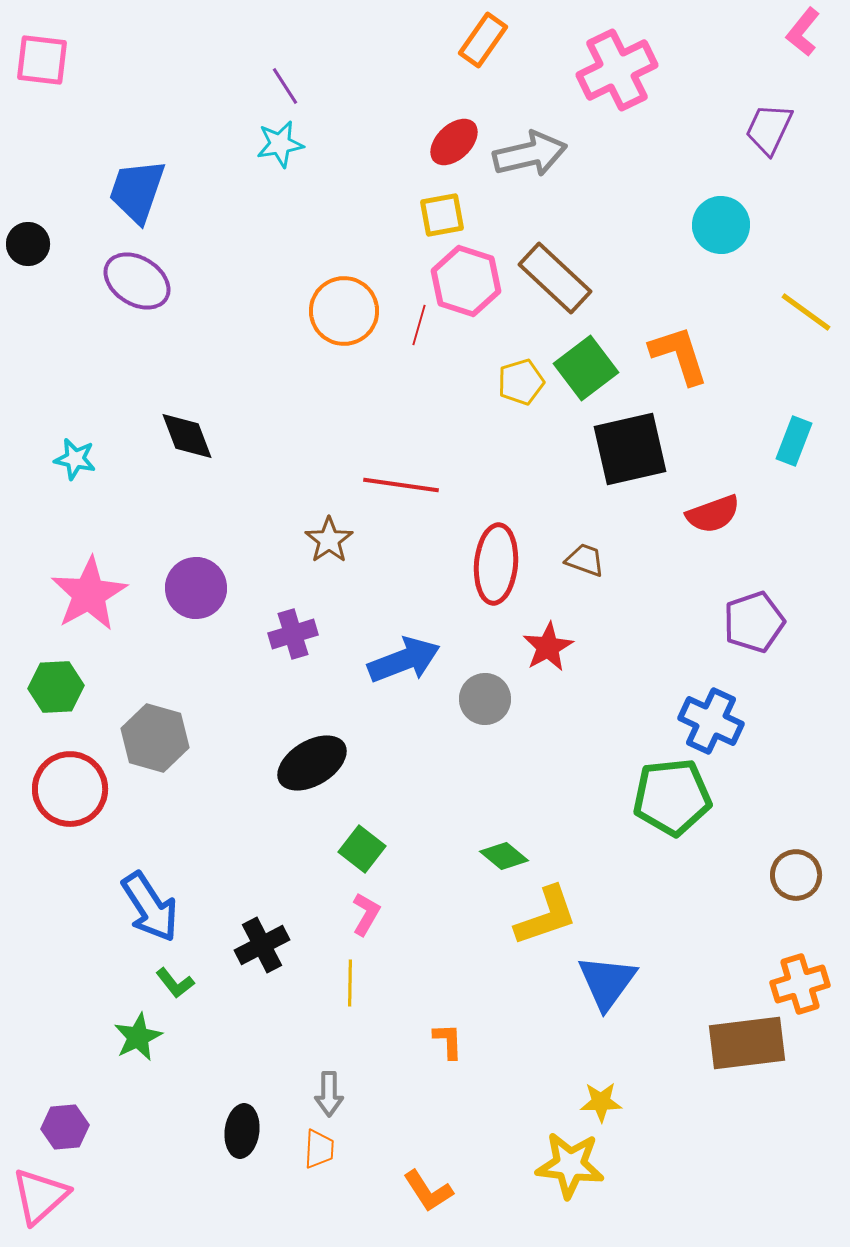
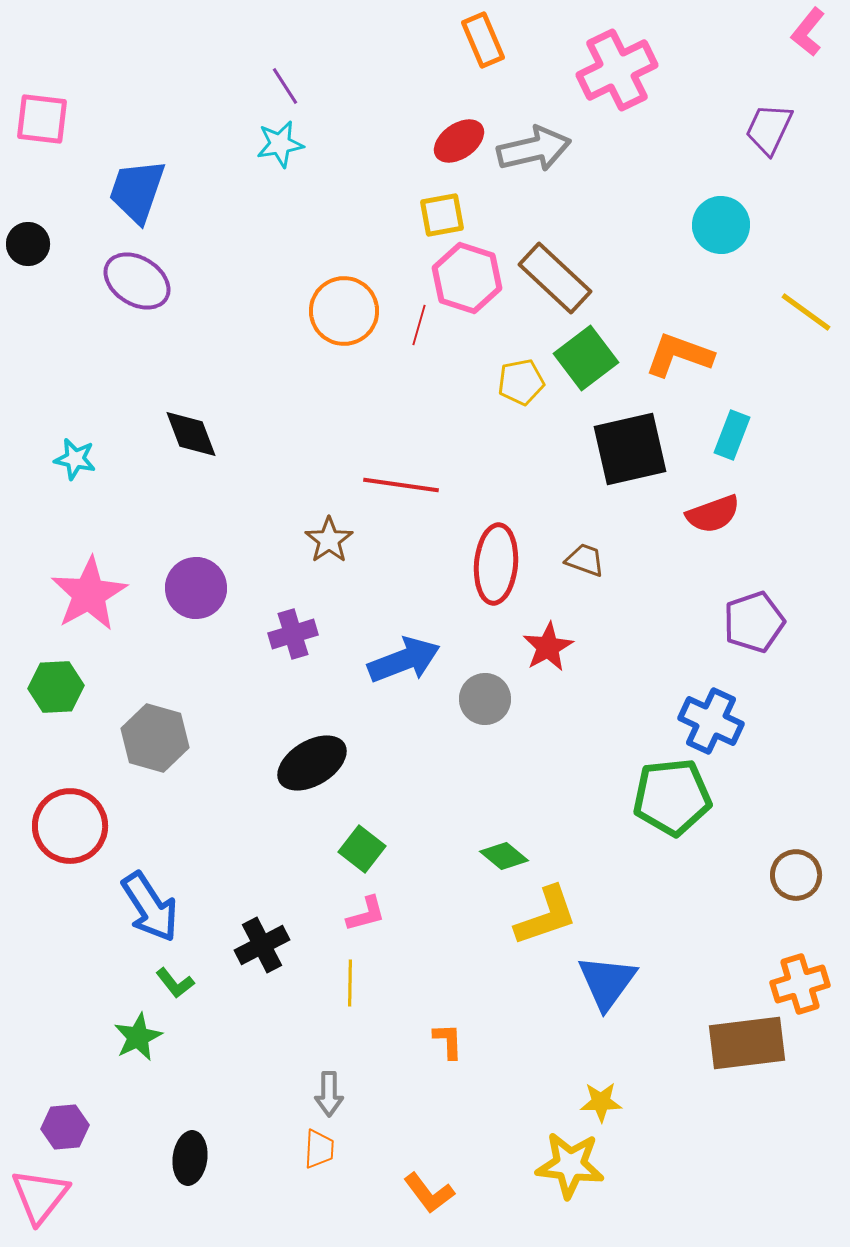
pink L-shape at (803, 32): moved 5 px right
orange rectangle at (483, 40): rotated 58 degrees counterclockwise
pink square at (42, 60): moved 59 px down
red ellipse at (454, 142): moved 5 px right, 1 px up; rotated 9 degrees clockwise
gray arrow at (530, 154): moved 4 px right, 5 px up
pink hexagon at (466, 281): moved 1 px right, 3 px up
orange L-shape at (679, 355): rotated 52 degrees counterclockwise
green square at (586, 368): moved 10 px up
yellow pentagon at (521, 382): rotated 6 degrees clockwise
black diamond at (187, 436): moved 4 px right, 2 px up
cyan rectangle at (794, 441): moved 62 px left, 6 px up
red circle at (70, 789): moved 37 px down
pink L-shape at (366, 914): rotated 45 degrees clockwise
black ellipse at (242, 1131): moved 52 px left, 27 px down
orange L-shape at (428, 1191): moved 1 px right, 2 px down; rotated 4 degrees counterclockwise
pink triangle at (40, 1196): rotated 10 degrees counterclockwise
